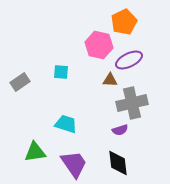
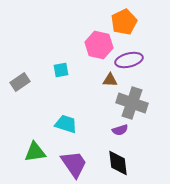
purple ellipse: rotated 12 degrees clockwise
cyan square: moved 2 px up; rotated 14 degrees counterclockwise
gray cross: rotated 32 degrees clockwise
